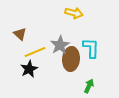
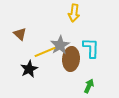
yellow arrow: rotated 84 degrees clockwise
yellow line: moved 10 px right
